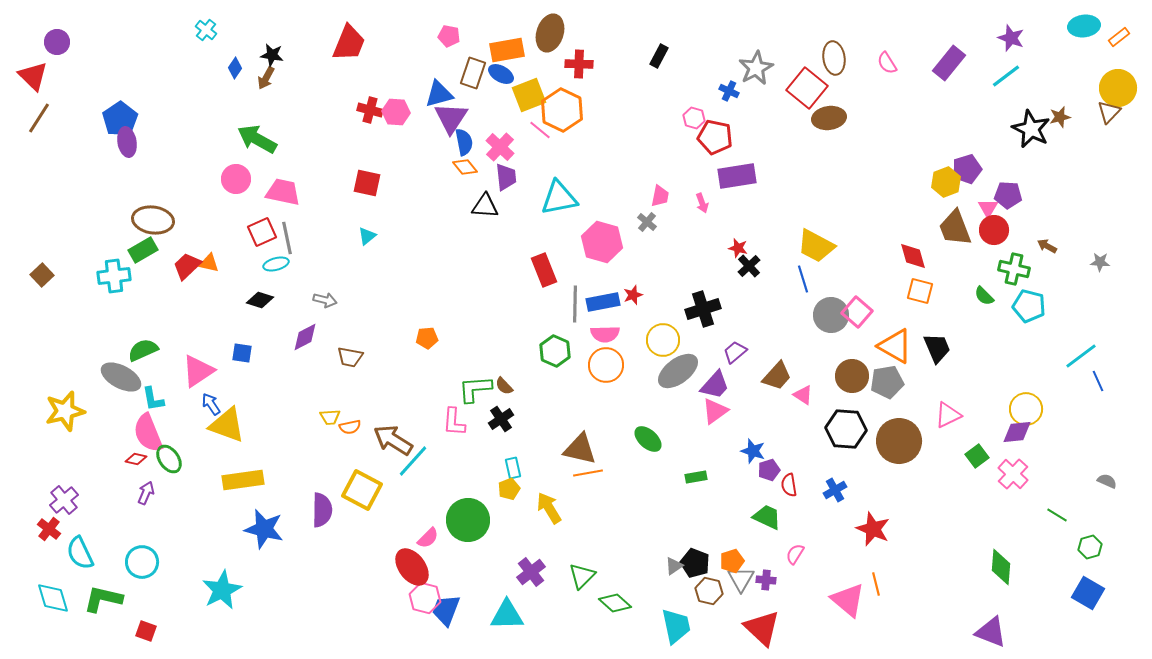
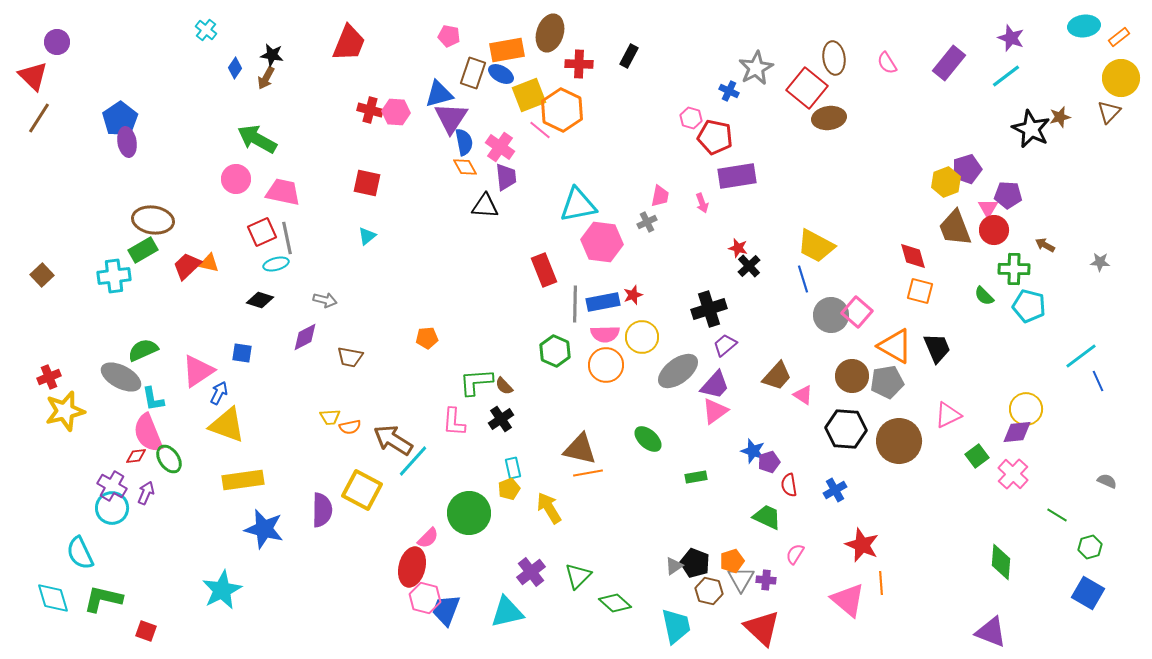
black rectangle at (659, 56): moved 30 px left
yellow circle at (1118, 88): moved 3 px right, 10 px up
pink hexagon at (694, 118): moved 3 px left
pink cross at (500, 147): rotated 8 degrees counterclockwise
orange diamond at (465, 167): rotated 10 degrees clockwise
cyan triangle at (559, 198): moved 19 px right, 7 px down
gray cross at (647, 222): rotated 24 degrees clockwise
pink hexagon at (602, 242): rotated 9 degrees counterclockwise
brown arrow at (1047, 246): moved 2 px left, 1 px up
green cross at (1014, 269): rotated 12 degrees counterclockwise
black cross at (703, 309): moved 6 px right
yellow circle at (663, 340): moved 21 px left, 3 px up
purple trapezoid at (735, 352): moved 10 px left, 7 px up
green L-shape at (475, 389): moved 1 px right, 7 px up
blue arrow at (211, 404): moved 8 px right, 11 px up; rotated 60 degrees clockwise
red diamond at (136, 459): moved 3 px up; rotated 20 degrees counterclockwise
purple pentagon at (769, 470): moved 8 px up
purple cross at (64, 500): moved 48 px right, 14 px up; rotated 20 degrees counterclockwise
green circle at (468, 520): moved 1 px right, 7 px up
red cross at (49, 529): moved 152 px up; rotated 30 degrees clockwise
red star at (873, 529): moved 11 px left, 16 px down
cyan circle at (142, 562): moved 30 px left, 54 px up
red ellipse at (412, 567): rotated 51 degrees clockwise
green diamond at (1001, 567): moved 5 px up
green triangle at (582, 576): moved 4 px left
orange line at (876, 584): moved 5 px right, 1 px up; rotated 10 degrees clockwise
cyan triangle at (507, 615): moved 3 px up; rotated 12 degrees counterclockwise
